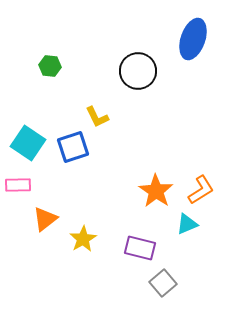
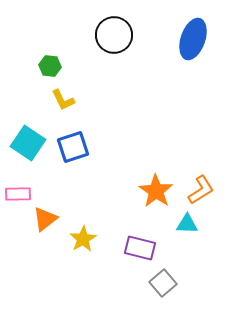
black circle: moved 24 px left, 36 px up
yellow L-shape: moved 34 px left, 17 px up
pink rectangle: moved 9 px down
cyan triangle: rotated 25 degrees clockwise
